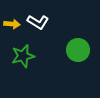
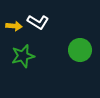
yellow arrow: moved 2 px right, 2 px down
green circle: moved 2 px right
